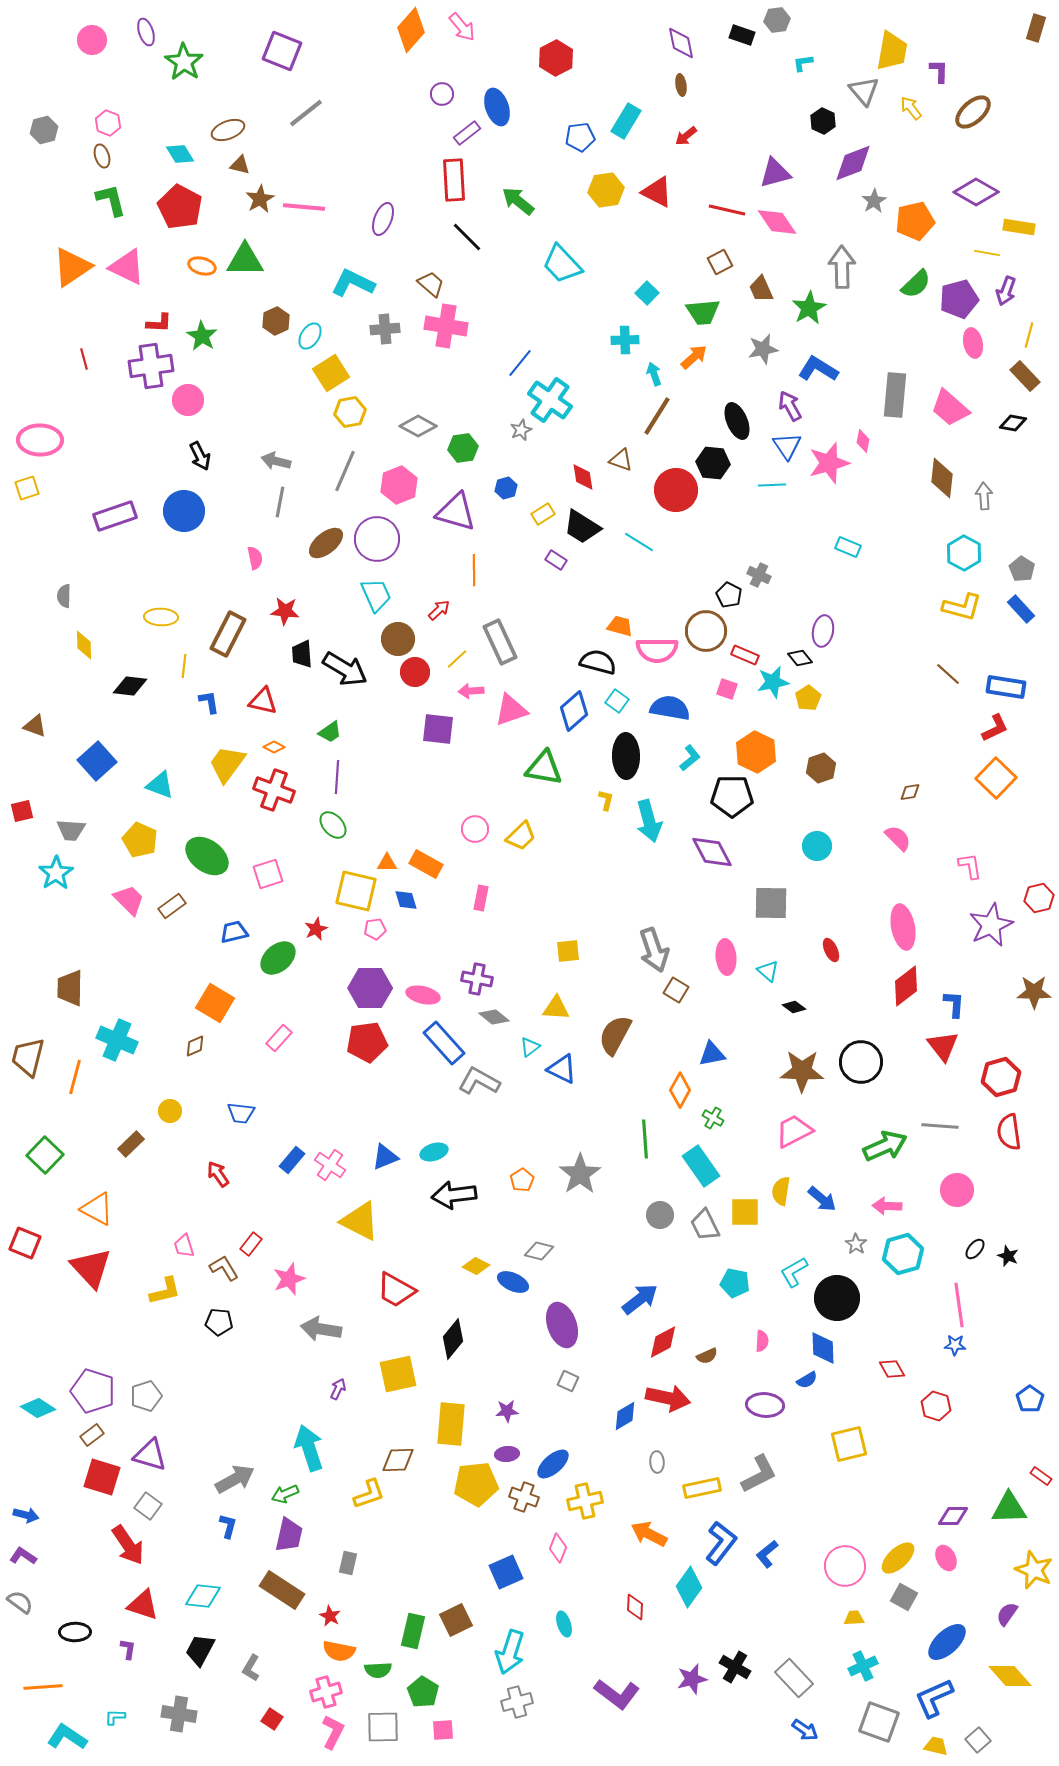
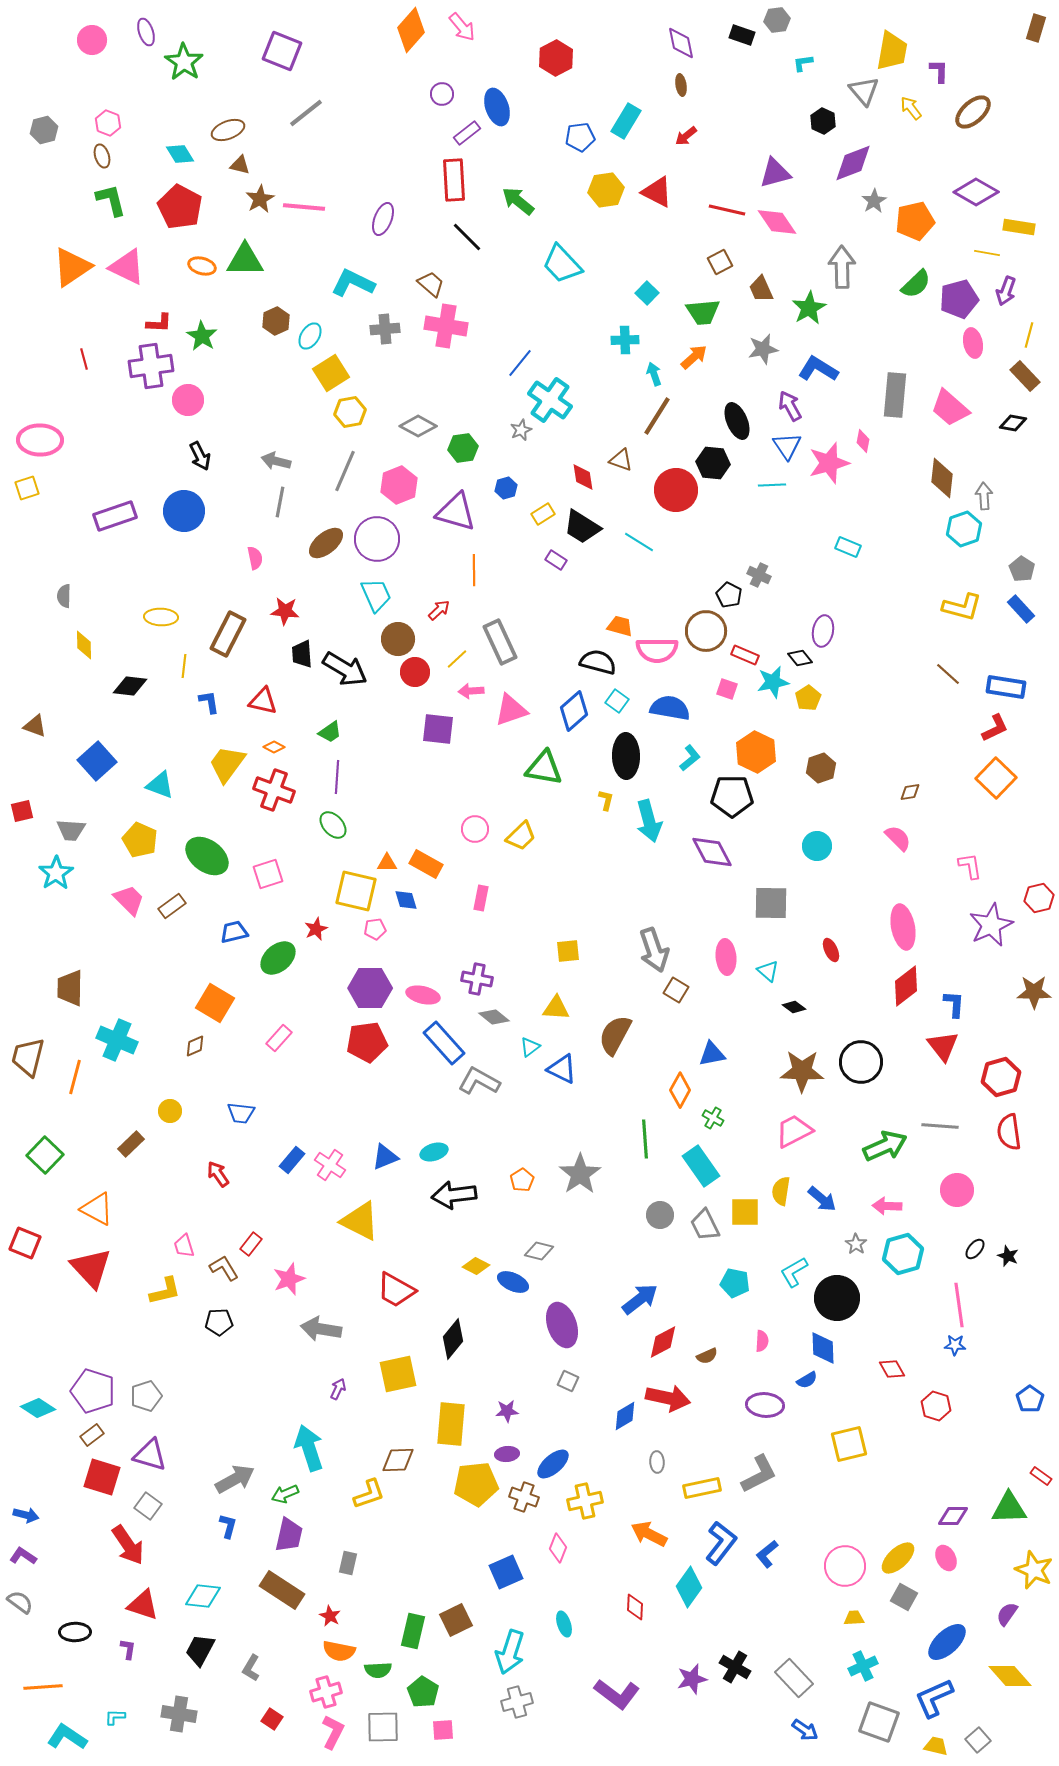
cyan hexagon at (964, 553): moved 24 px up; rotated 12 degrees clockwise
black pentagon at (219, 1322): rotated 8 degrees counterclockwise
